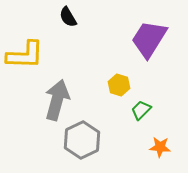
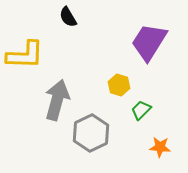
purple trapezoid: moved 3 px down
gray hexagon: moved 9 px right, 7 px up
